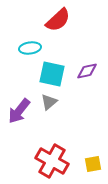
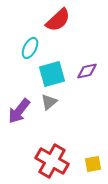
cyan ellipse: rotated 55 degrees counterclockwise
cyan square: rotated 28 degrees counterclockwise
